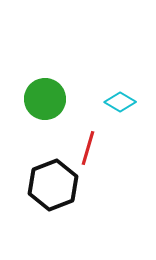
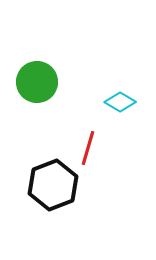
green circle: moved 8 px left, 17 px up
